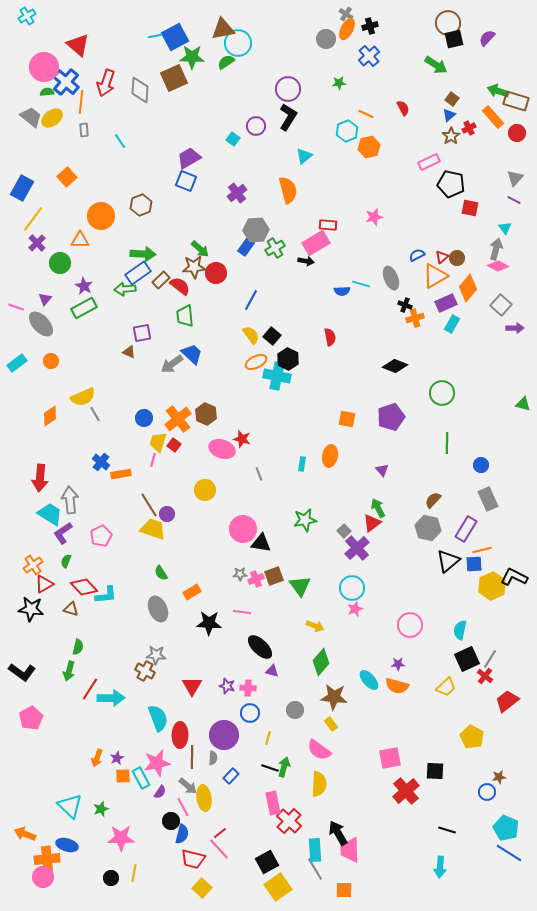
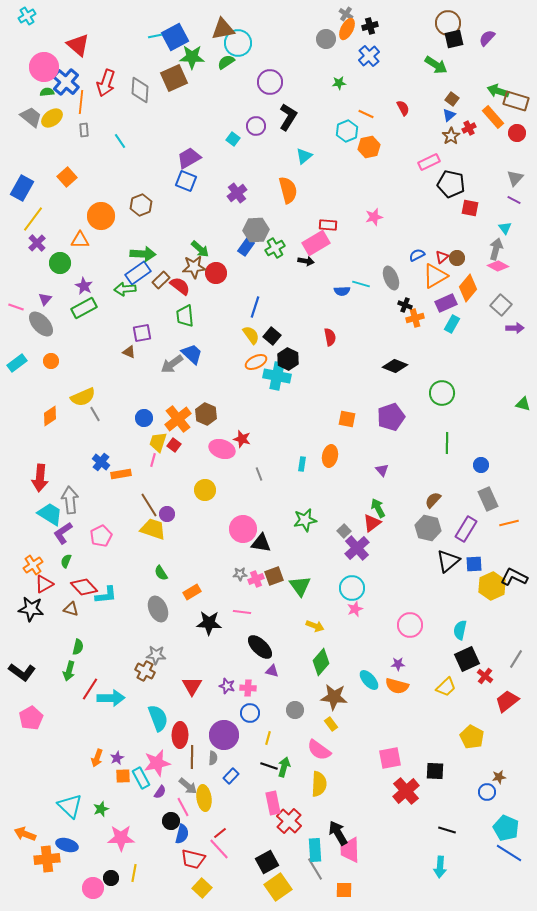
purple circle at (288, 89): moved 18 px left, 7 px up
blue line at (251, 300): moved 4 px right, 7 px down; rotated 10 degrees counterclockwise
orange line at (482, 550): moved 27 px right, 27 px up
gray line at (490, 659): moved 26 px right
black line at (270, 768): moved 1 px left, 2 px up
pink circle at (43, 877): moved 50 px right, 11 px down
